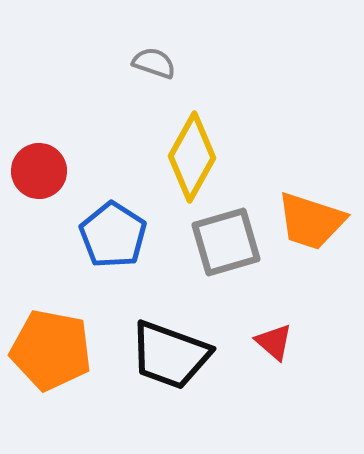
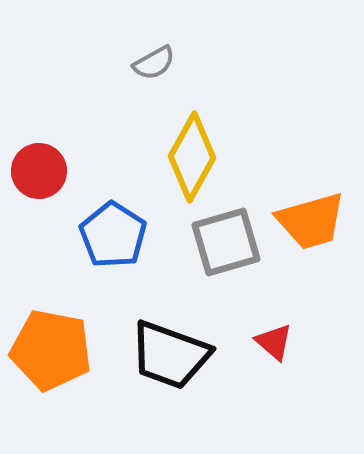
gray semicircle: rotated 132 degrees clockwise
orange trapezoid: rotated 34 degrees counterclockwise
